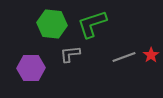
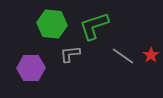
green L-shape: moved 2 px right, 2 px down
gray line: moved 1 px left, 1 px up; rotated 55 degrees clockwise
